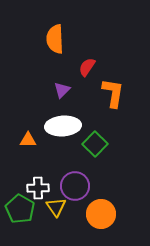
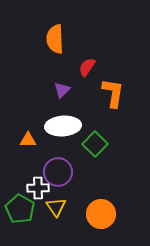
purple circle: moved 17 px left, 14 px up
